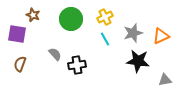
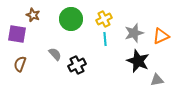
yellow cross: moved 1 px left, 2 px down
gray star: moved 1 px right
cyan line: rotated 24 degrees clockwise
black star: rotated 15 degrees clockwise
black cross: rotated 18 degrees counterclockwise
gray triangle: moved 8 px left
